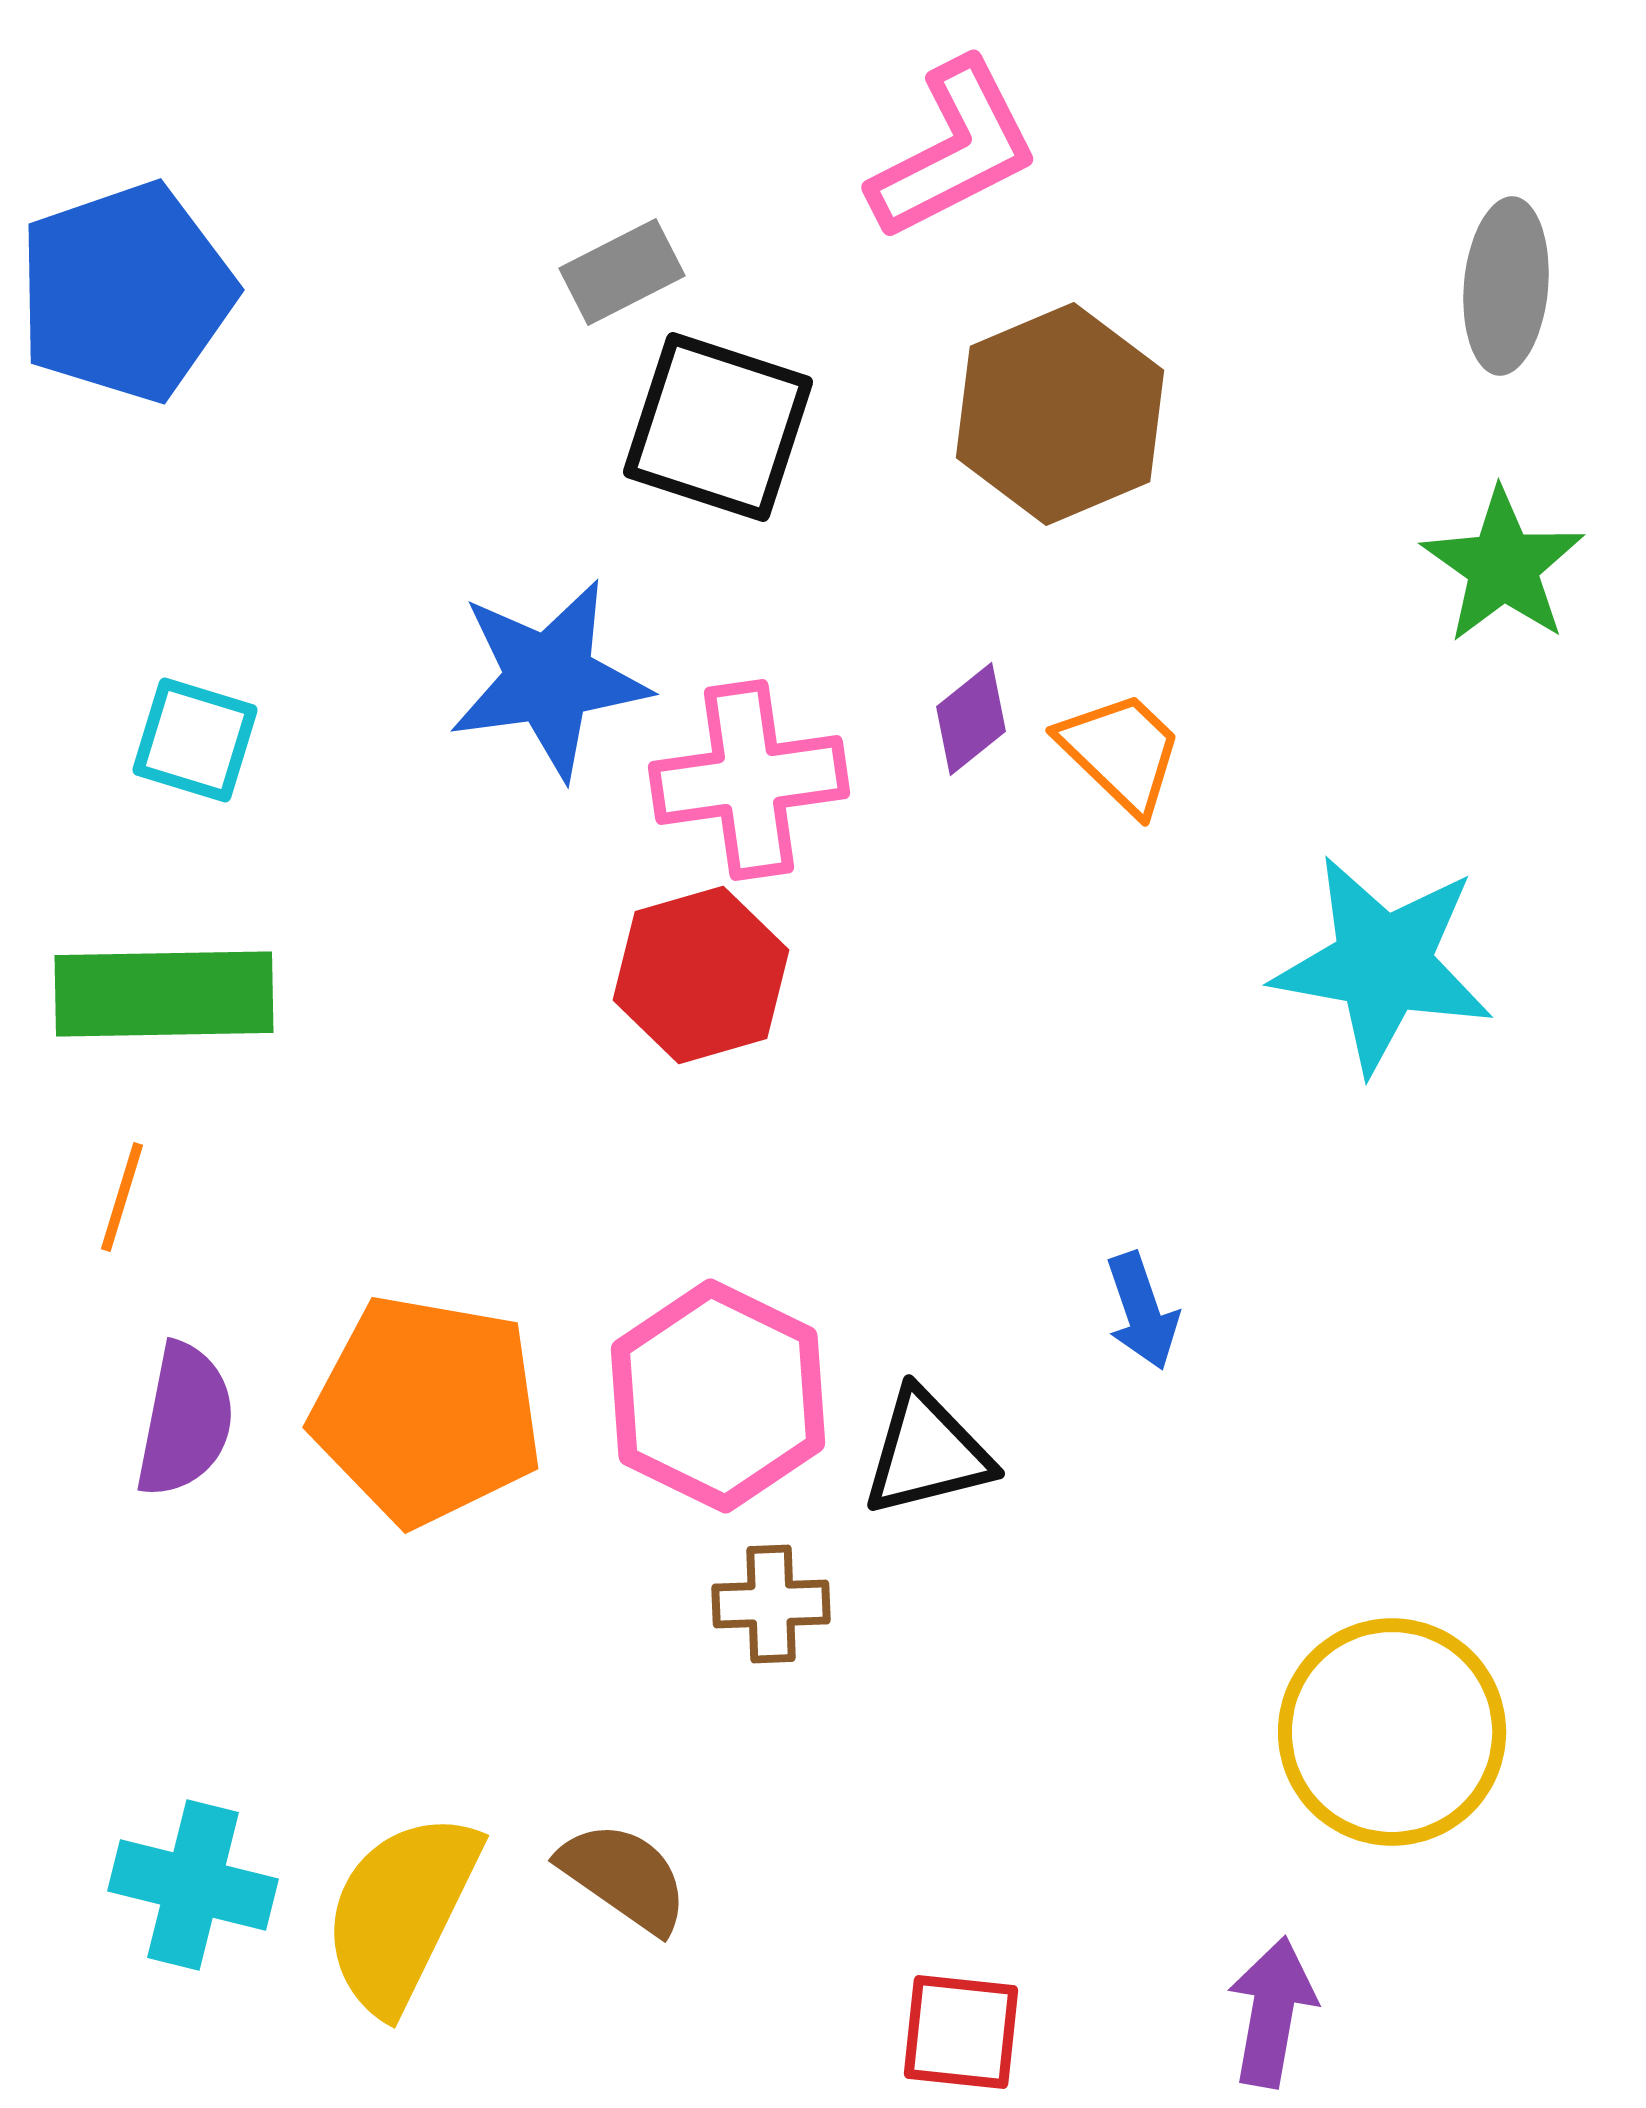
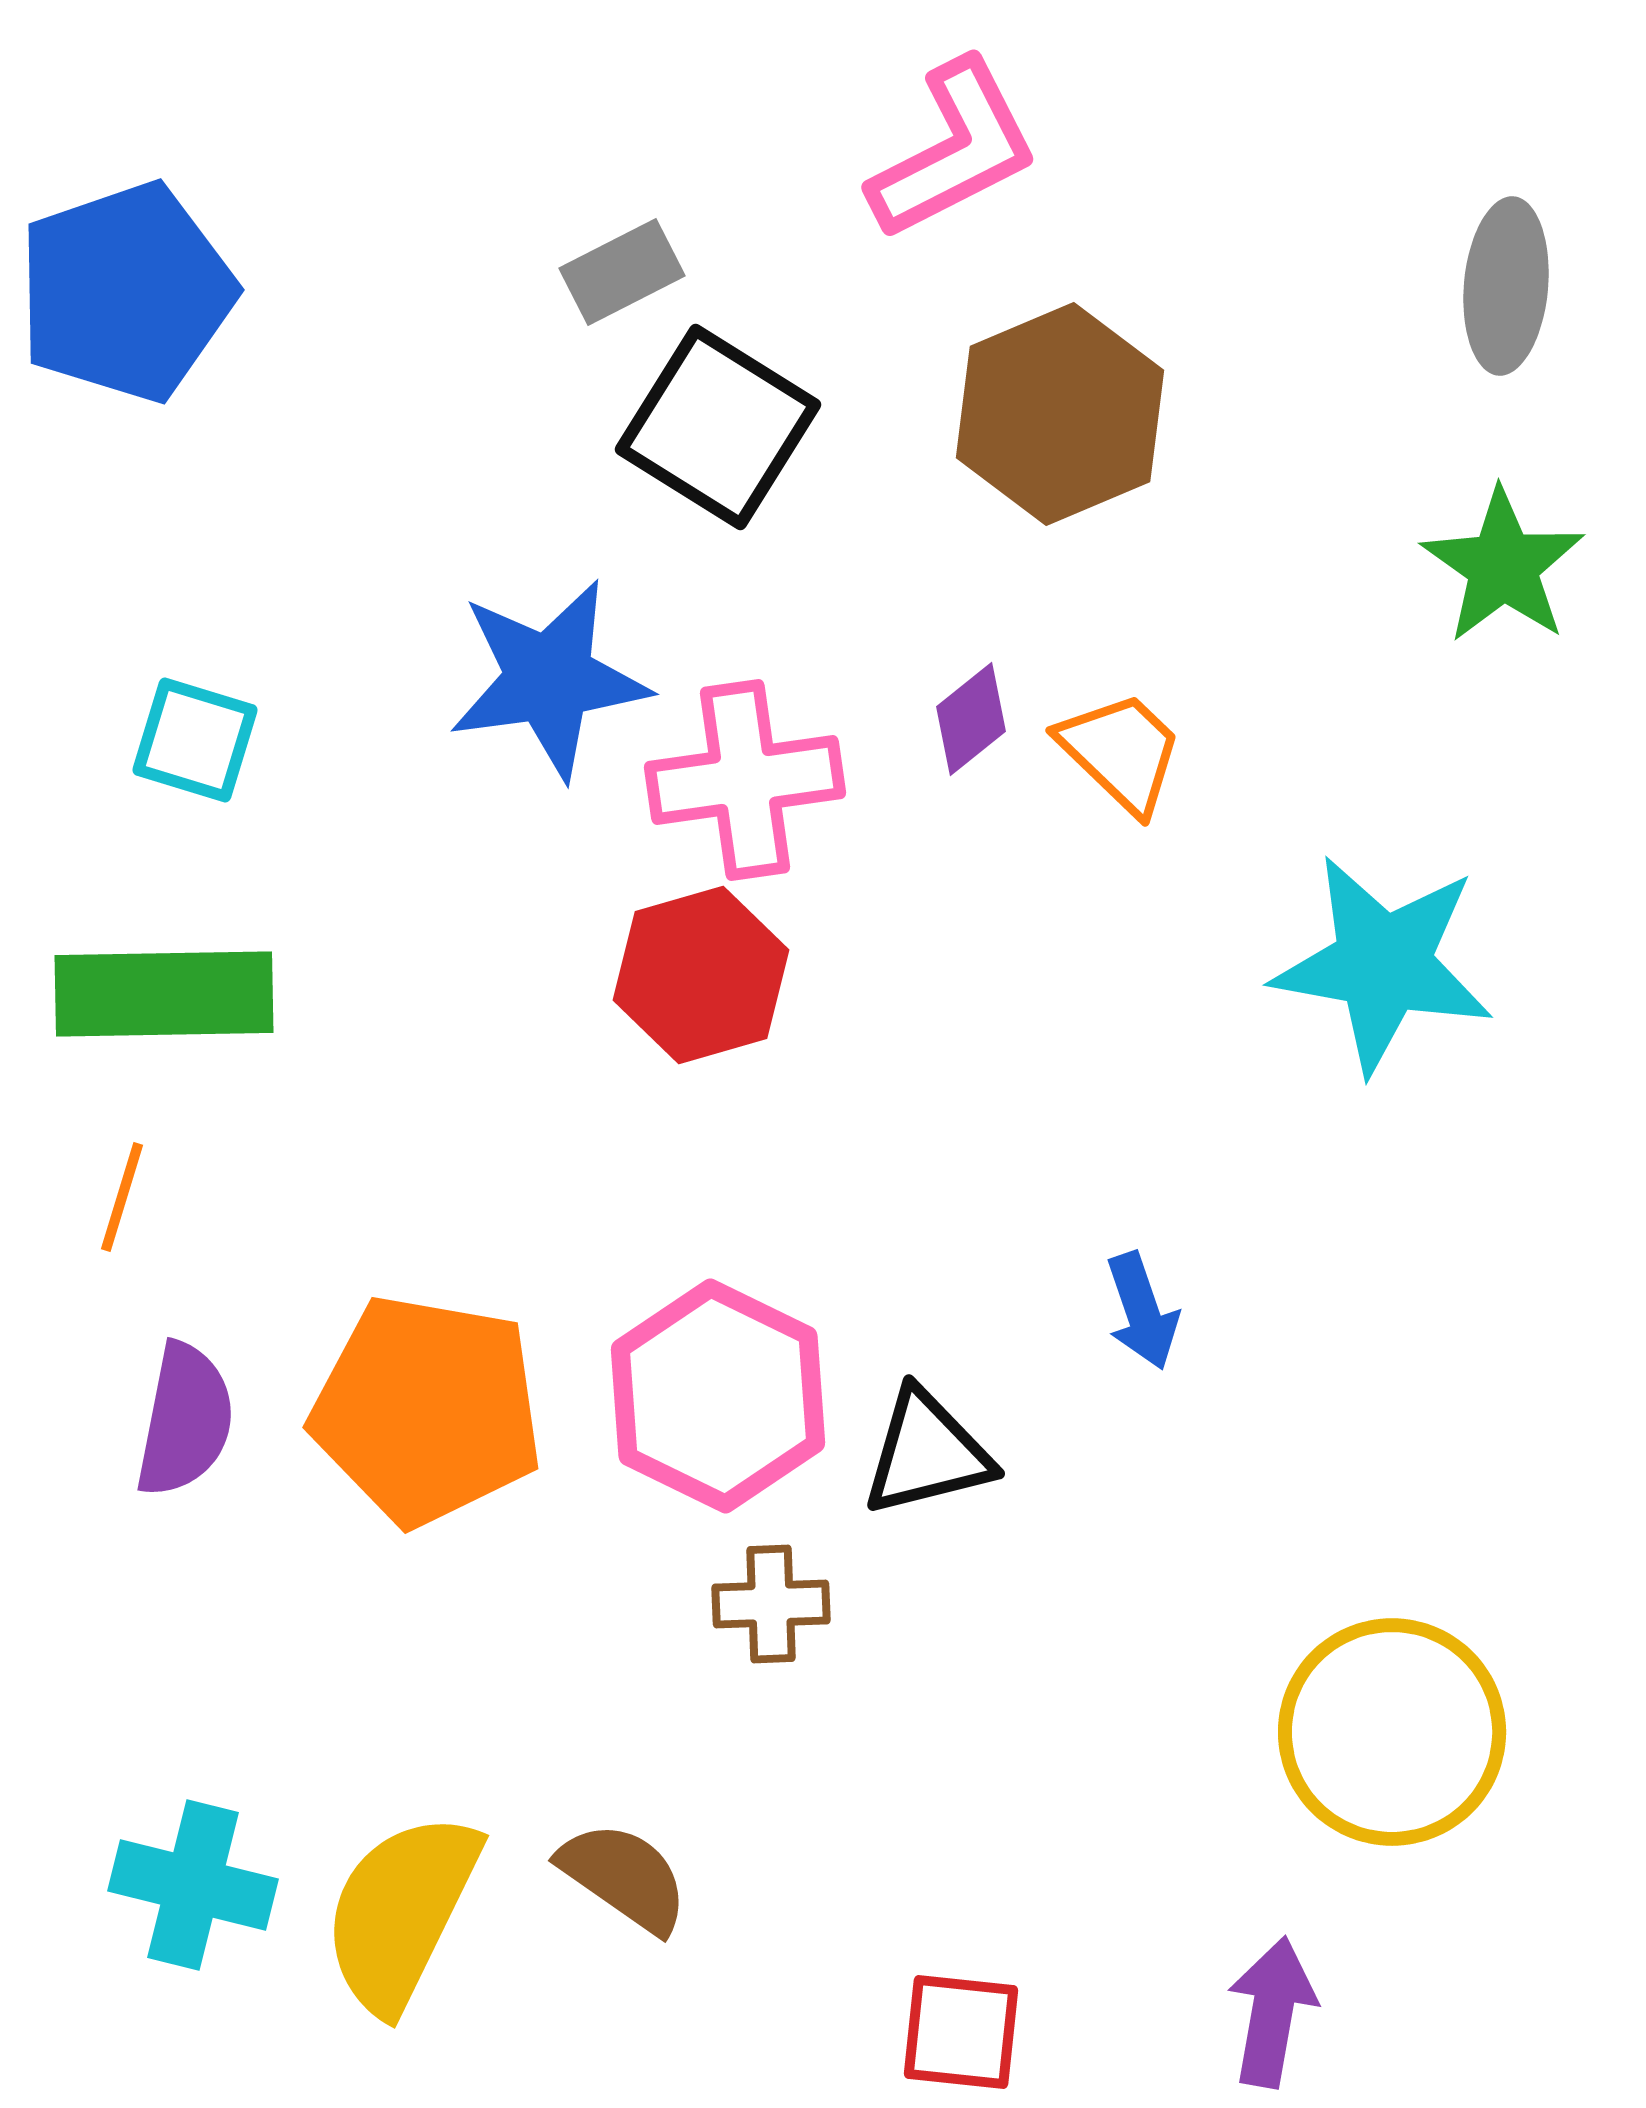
black square: rotated 14 degrees clockwise
pink cross: moved 4 px left
